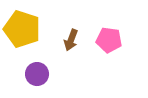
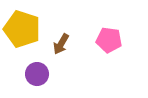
brown arrow: moved 10 px left, 4 px down; rotated 10 degrees clockwise
